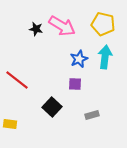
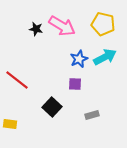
cyan arrow: rotated 55 degrees clockwise
